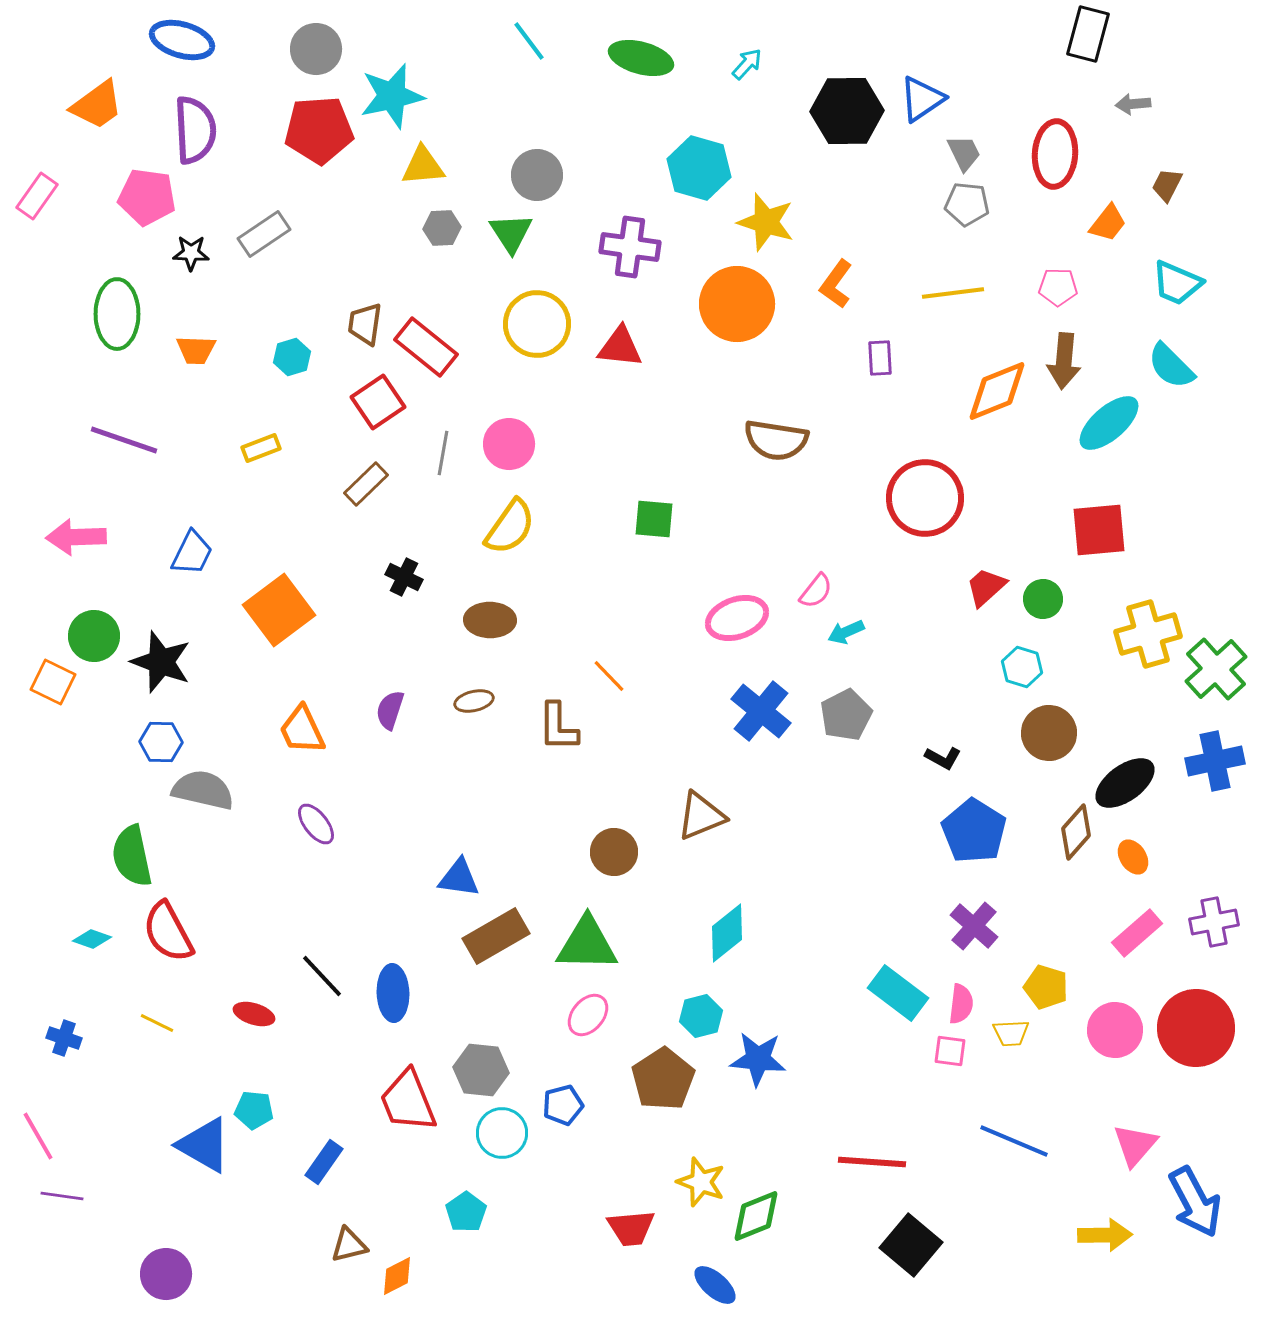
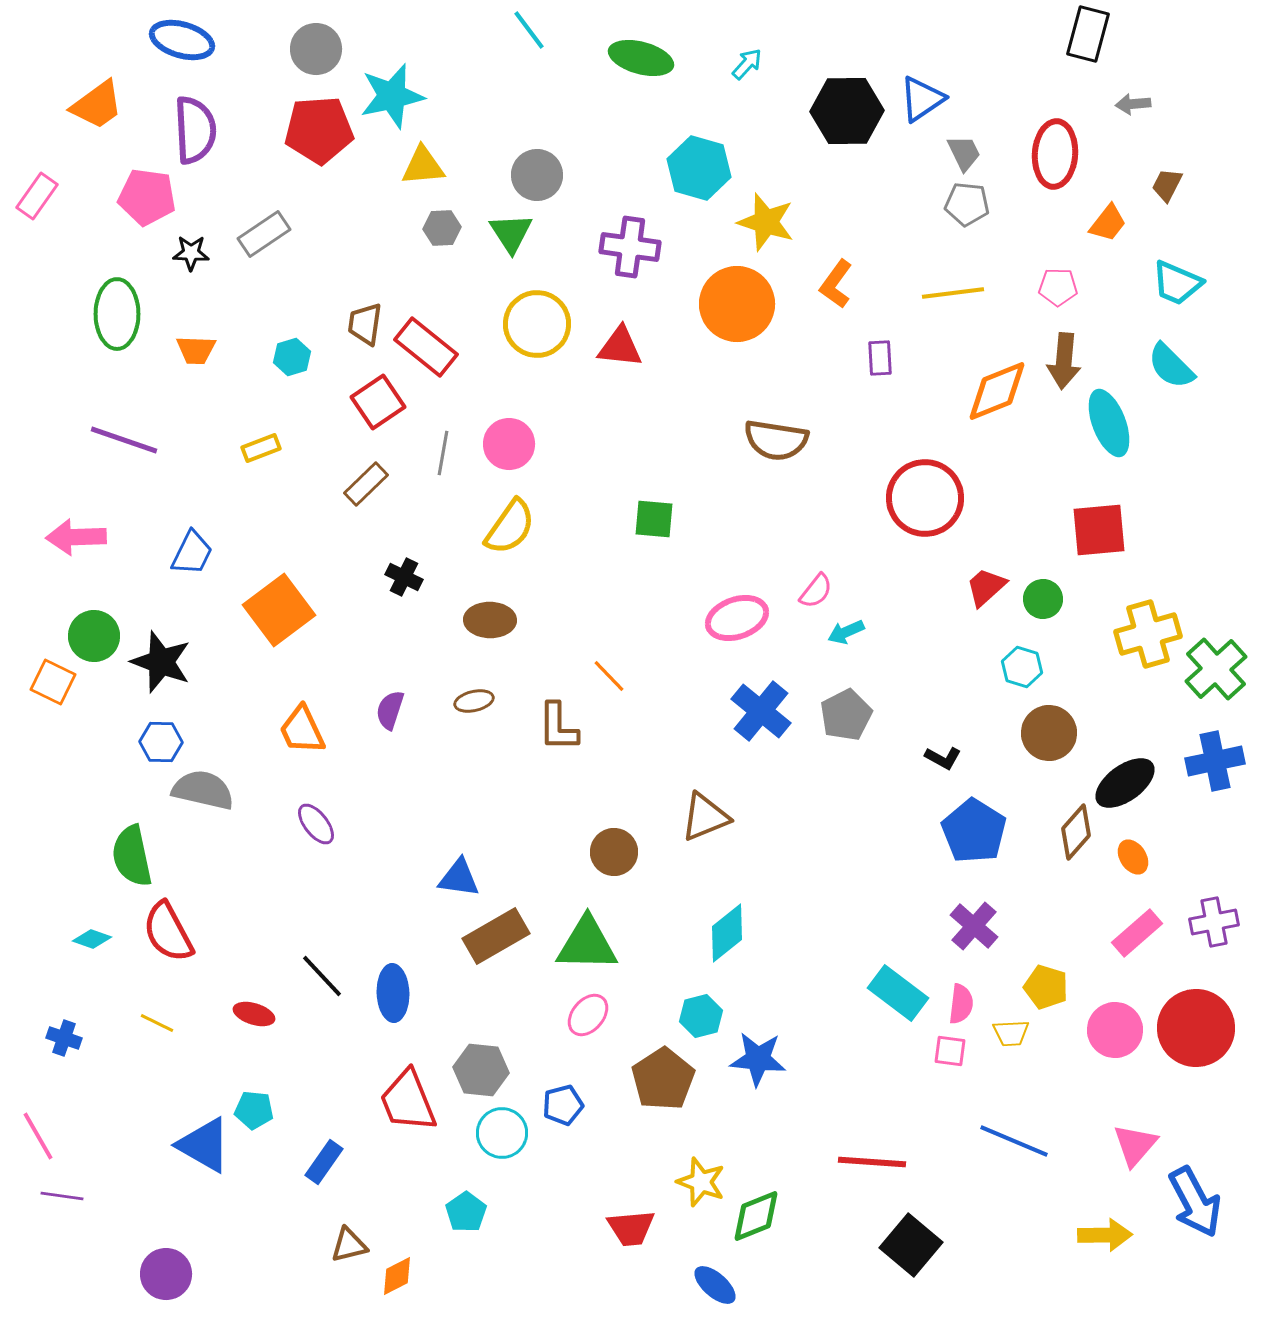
cyan line at (529, 41): moved 11 px up
cyan ellipse at (1109, 423): rotated 70 degrees counterclockwise
brown triangle at (701, 816): moved 4 px right, 1 px down
